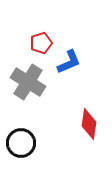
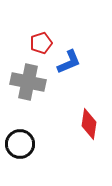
gray cross: rotated 20 degrees counterclockwise
black circle: moved 1 px left, 1 px down
